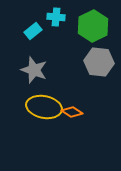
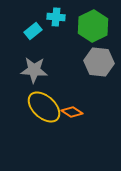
gray star: rotated 16 degrees counterclockwise
yellow ellipse: rotated 32 degrees clockwise
